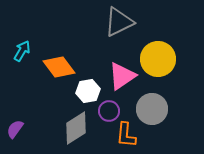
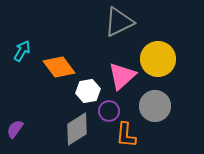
pink triangle: rotated 8 degrees counterclockwise
gray circle: moved 3 px right, 3 px up
gray diamond: moved 1 px right, 1 px down
